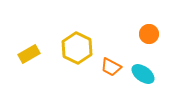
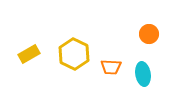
yellow hexagon: moved 3 px left, 6 px down
orange trapezoid: rotated 25 degrees counterclockwise
cyan ellipse: rotated 45 degrees clockwise
